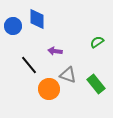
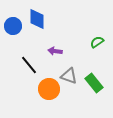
gray triangle: moved 1 px right, 1 px down
green rectangle: moved 2 px left, 1 px up
